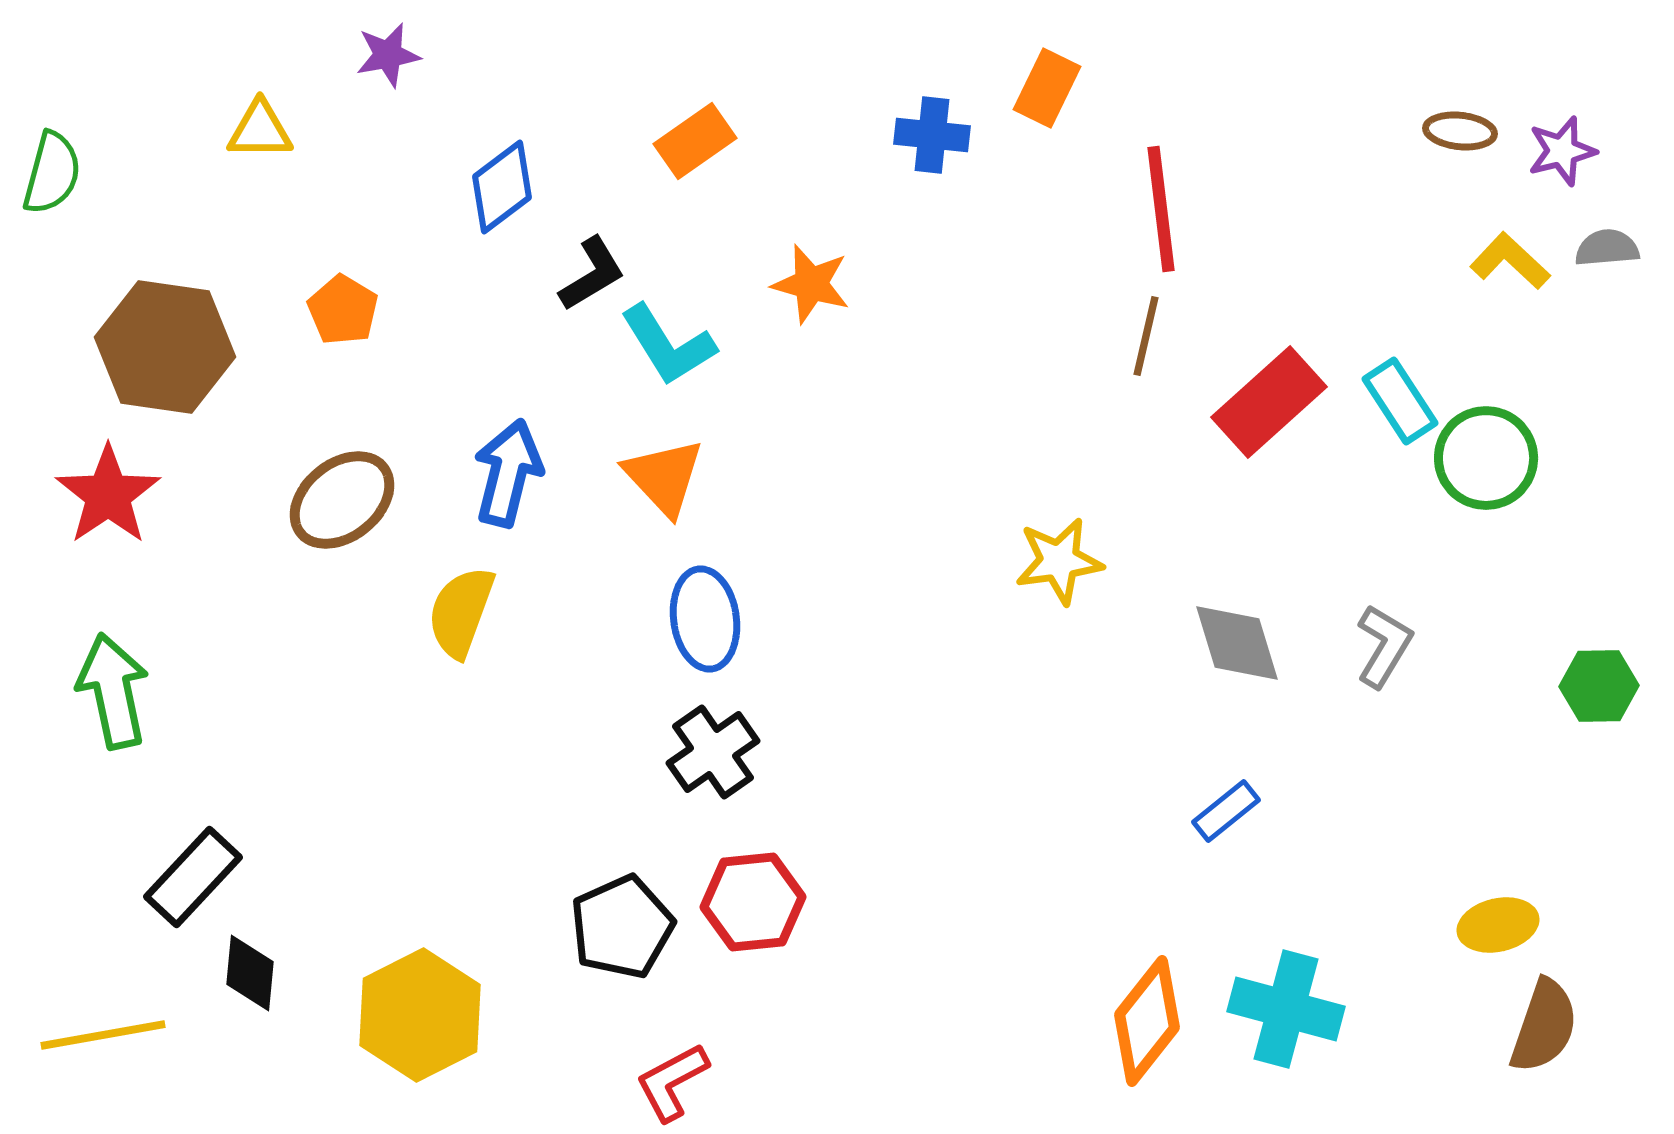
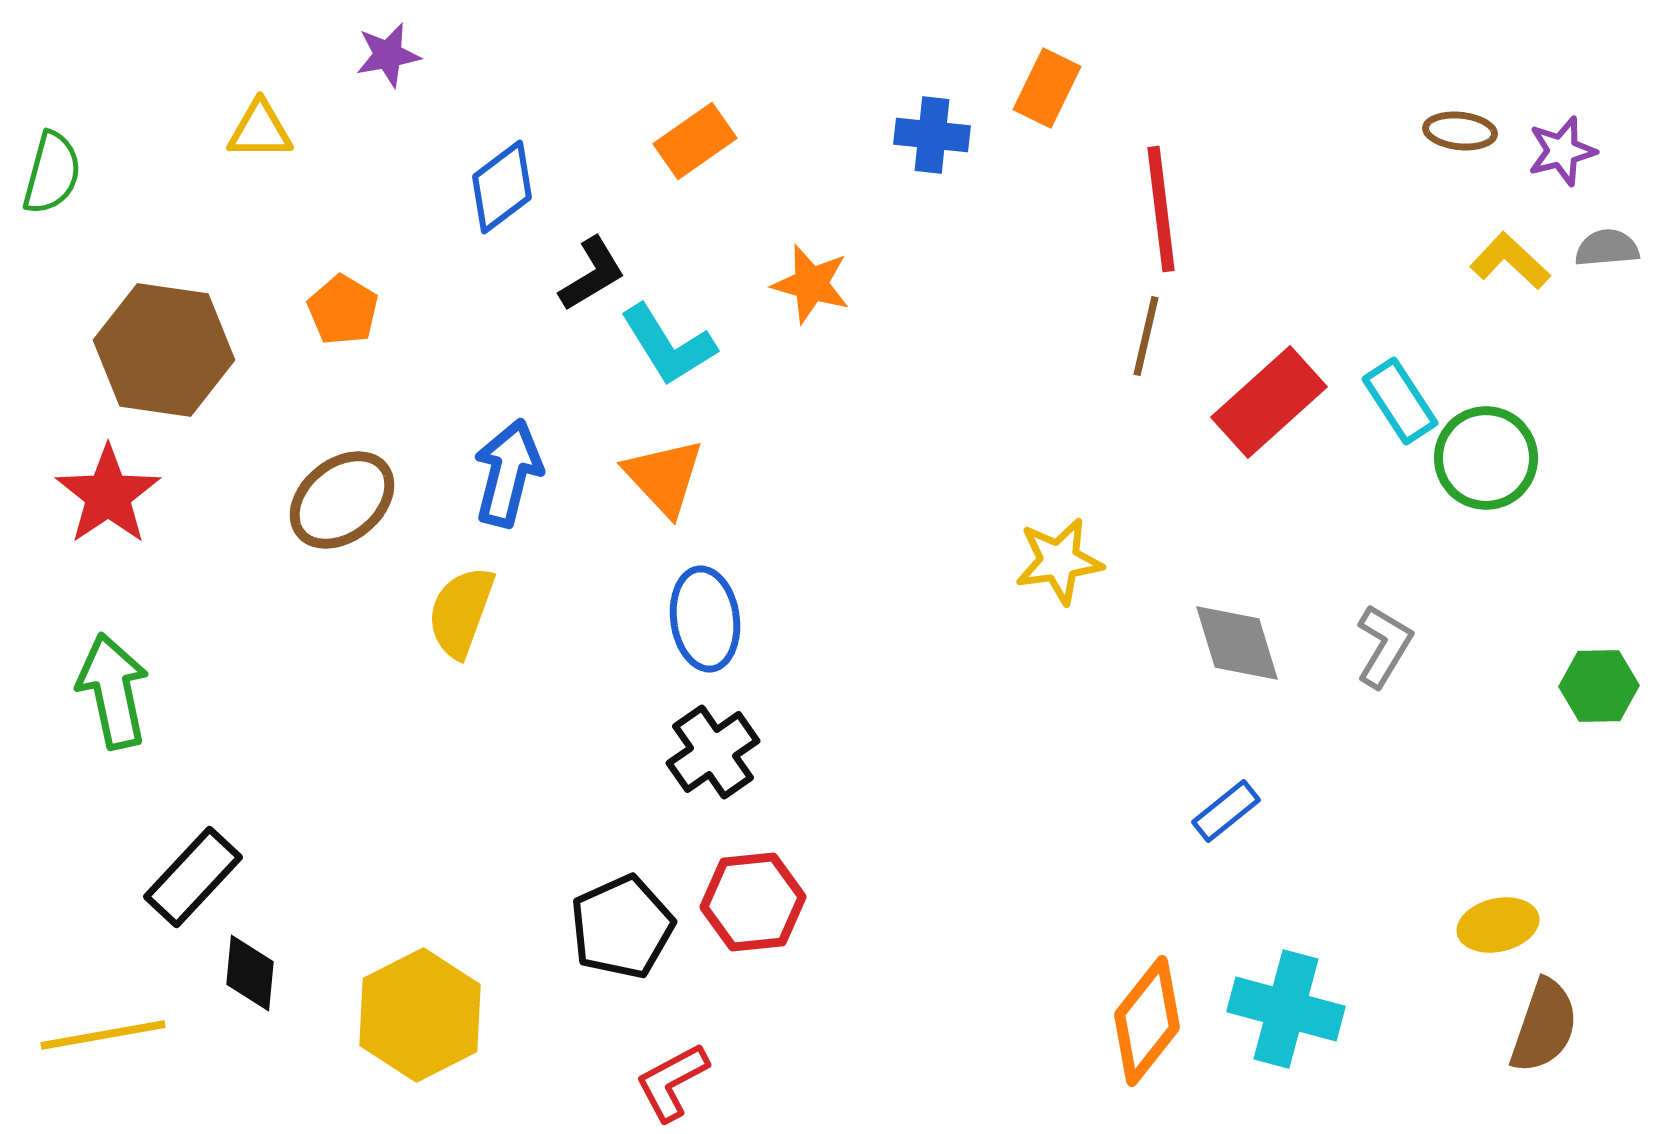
brown hexagon at (165, 347): moved 1 px left, 3 px down
